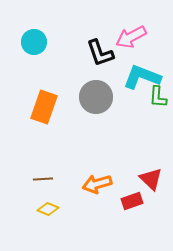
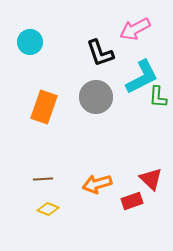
pink arrow: moved 4 px right, 8 px up
cyan circle: moved 4 px left
cyan L-shape: rotated 132 degrees clockwise
